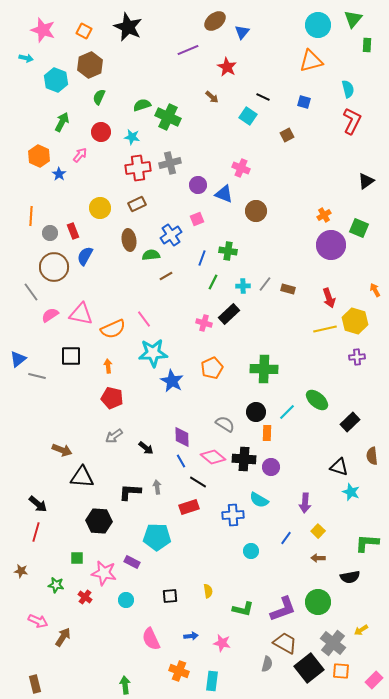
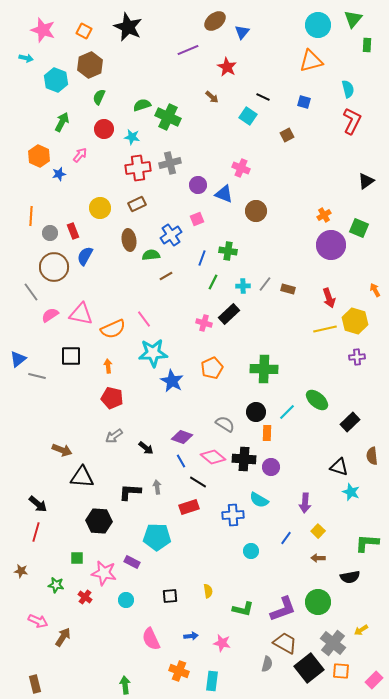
red circle at (101, 132): moved 3 px right, 3 px up
blue star at (59, 174): rotated 24 degrees clockwise
purple diamond at (182, 437): rotated 70 degrees counterclockwise
